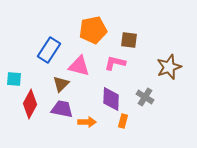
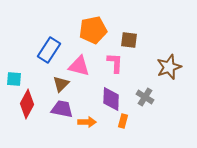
pink L-shape: rotated 80 degrees clockwise
red diamond: moved 3 px left
